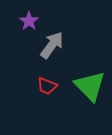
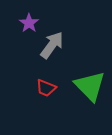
purple star: moved 2 px down
red trapezoid: moved 1 px left, 2 px down
